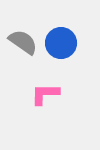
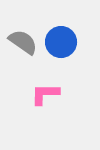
blue circle: moved 1 px up
